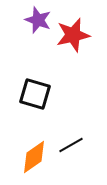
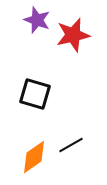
purple star: moved 1 px left
